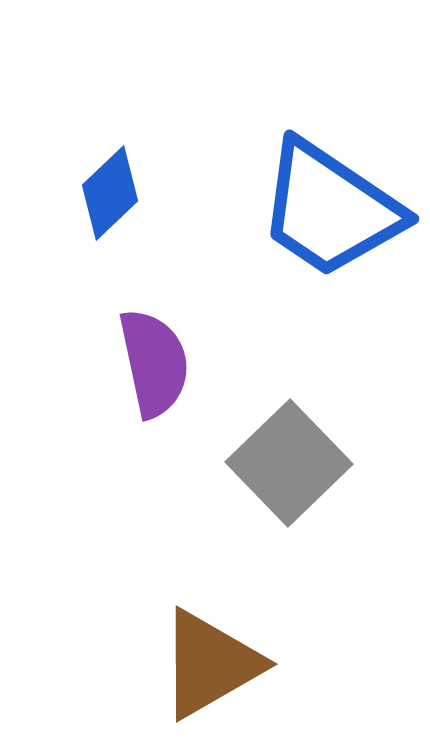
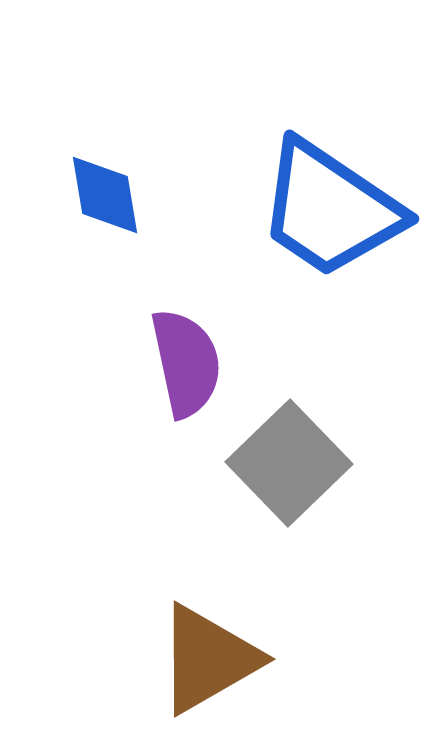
blue diamond: moved 5 px left, 2 px down; rotated 56 degrees counterclockwise
purple semicircle: moved 32 px right
brown triangle: moved 2 px left, 5 px up
